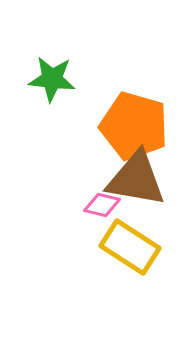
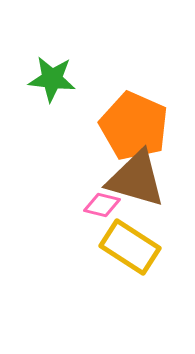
orange pentagon: rotated 8 degrees clockwise
brown triangle: rotated 6 degrees clockwise
